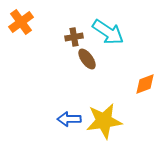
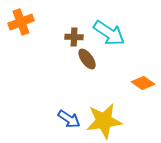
orange cross: rotated 15 degrees clockwise
cyan arrow: moved 1 px right, 1 px down
brown cross: rotated 12 degrees clockwise
orange diamond: moved 2 px left, 1 px up; rotated 55 degrees clockwise
blue arrow: rotated 145 degrees counterclockwise
